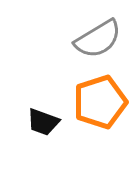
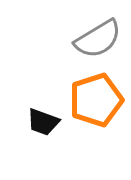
orange pentagon: moved 4 px left, 2 px up
